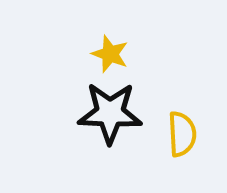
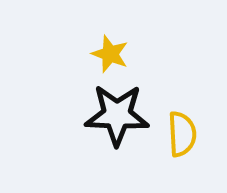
black star: moved 7 px right, 2 px down
